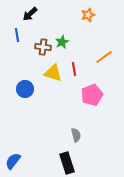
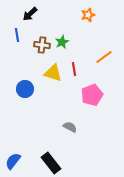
brown cross: moved 1 px left, 2 px up
gray semicircle: moved 6 px left, 8 px up; rotated 48 degrees counterclockwise
black rectangle: moved 16 px left; rotated 20 degrees counterclockwise
